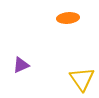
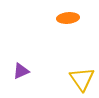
purple triangle: moved 6 px down
